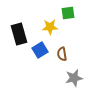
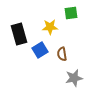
green square: moved 3 px right
